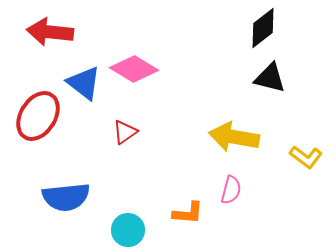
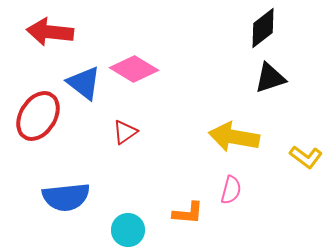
black triangle: rotated 32 degrees counterclockwise
